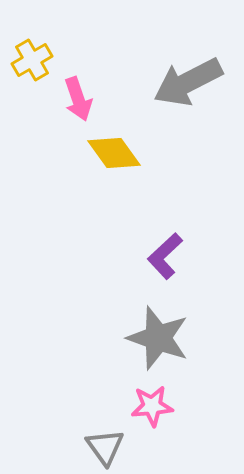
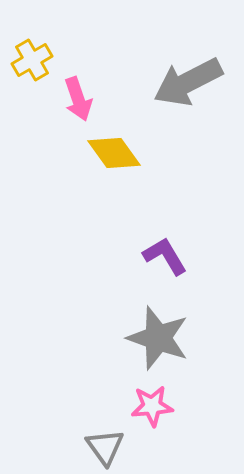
purple L-shape: rotated 102 degrees clockwise
